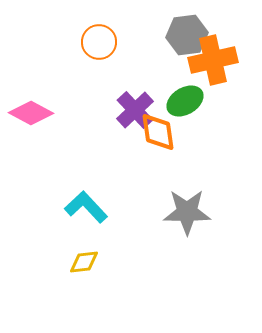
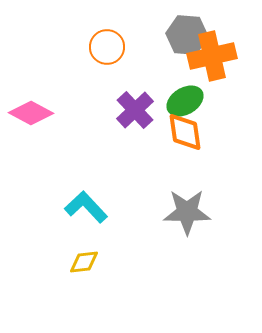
gray hexagon: rotated 12 degrees clockwise
orange circle: moved 8 px right, 5 px down
orange cross: moved 1 px left, 4 px up
orange diamond: moved 27 px right
